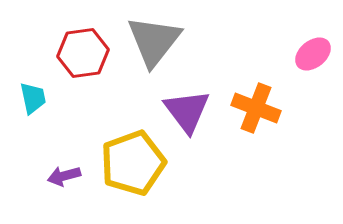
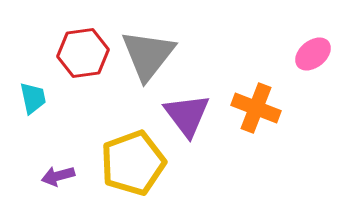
gray triangle: moved 6 px left, 14 px down
purple triangle: moved 4 px down
purple arrow: moved 6 px left
